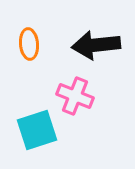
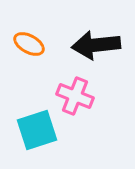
orange ellipse: rotated 56 degrees counterclockwise
